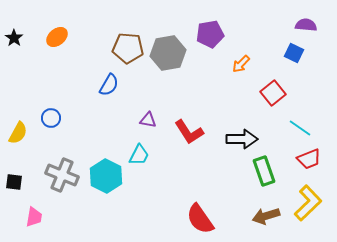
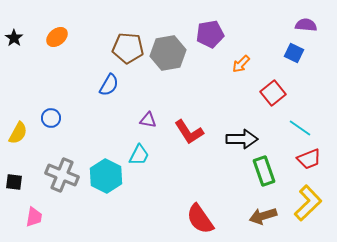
brown arrow: moved 3 px left
